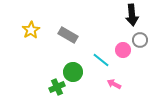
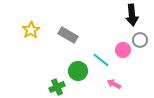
green circle: moved 5 px right, 1 px up
